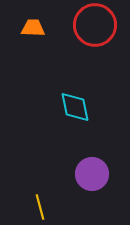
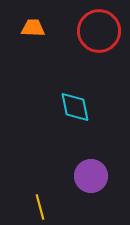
red circle: moved 4 px right, 6 px down
purple circle: moved 1 px left, 2 px down
